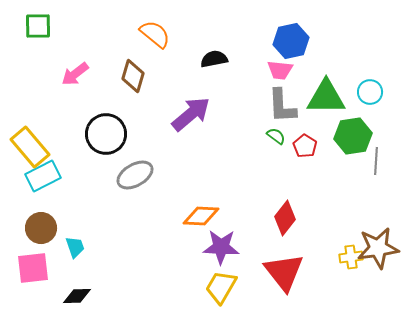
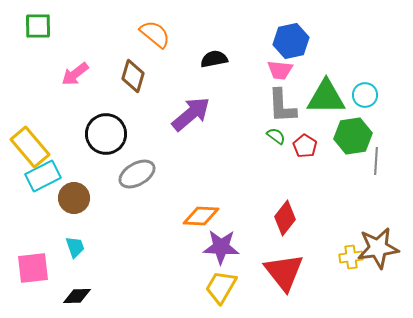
cyan circle: moved 5 px left, 3 px down
gray ellipse: moved 2 px right, 1 px up
brown circle: moved 33 px right, 30 px up
